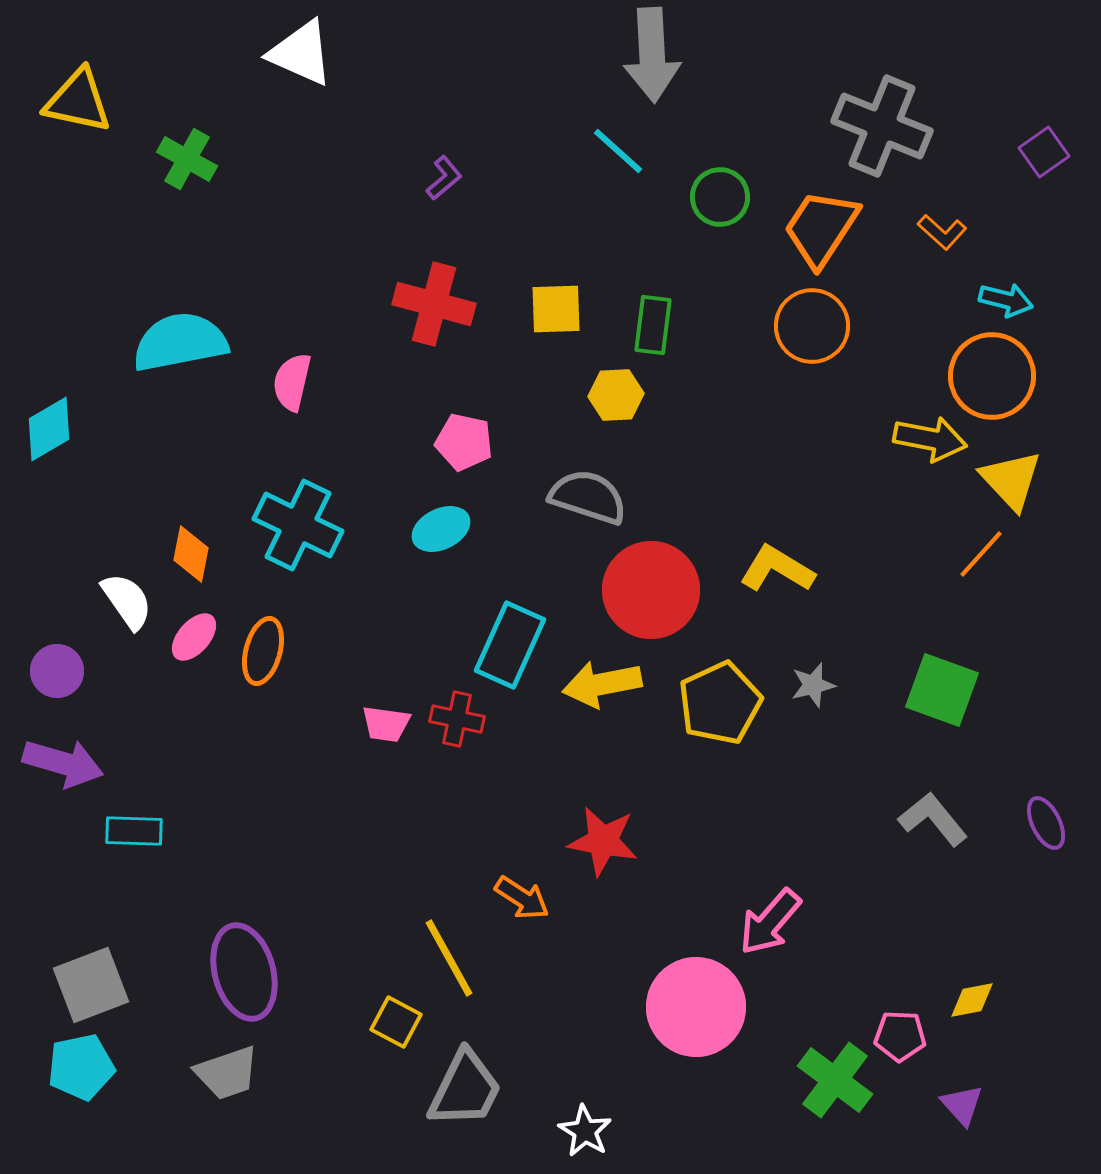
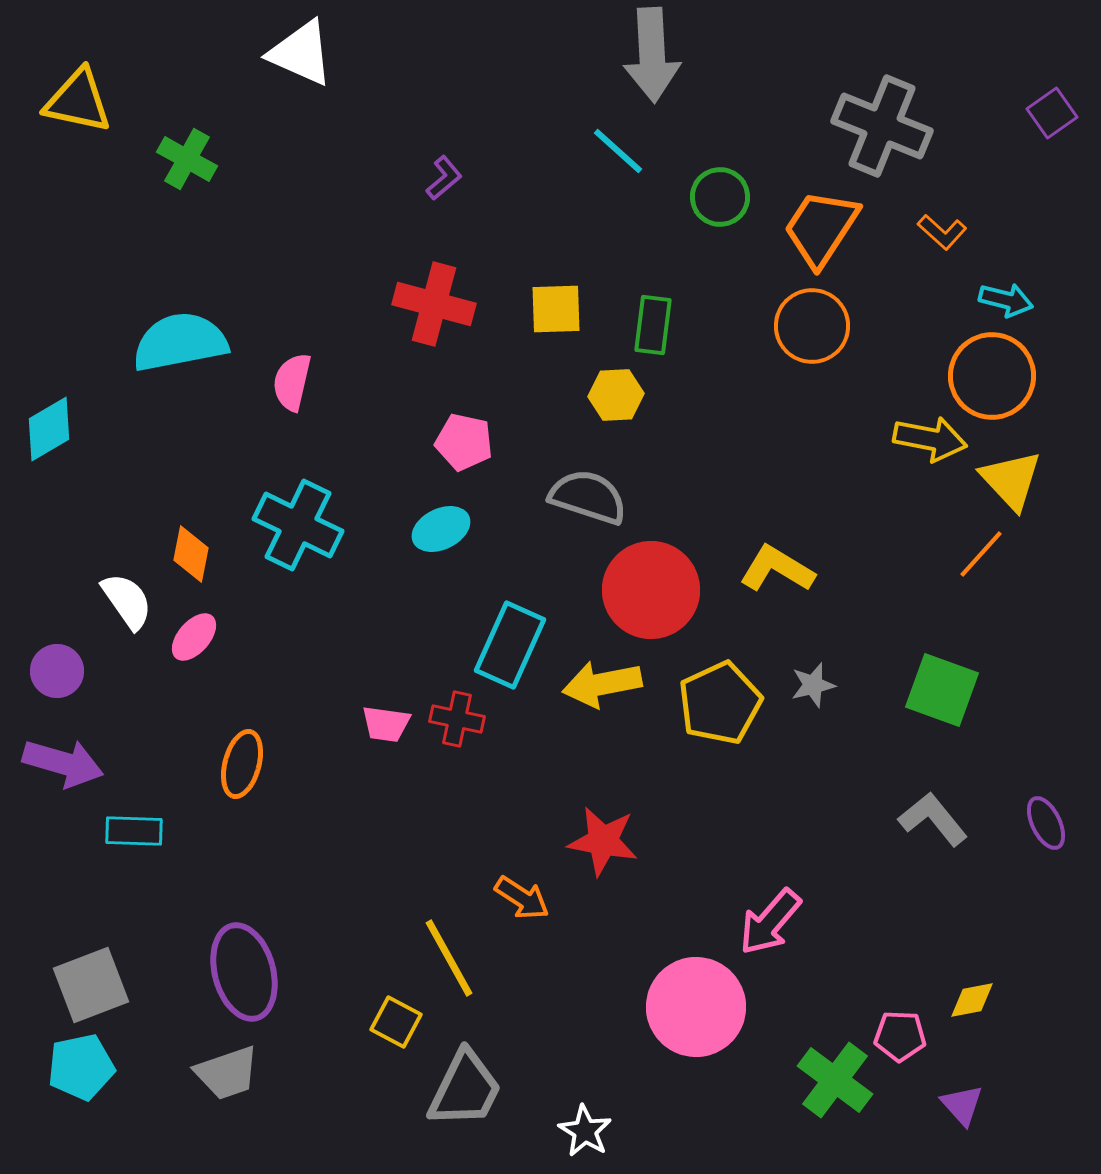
purple square at (1044, 152): moved 8 px right, 39 px up
orange ellipse at (263, 651): moved 21 px left, 113 px down
